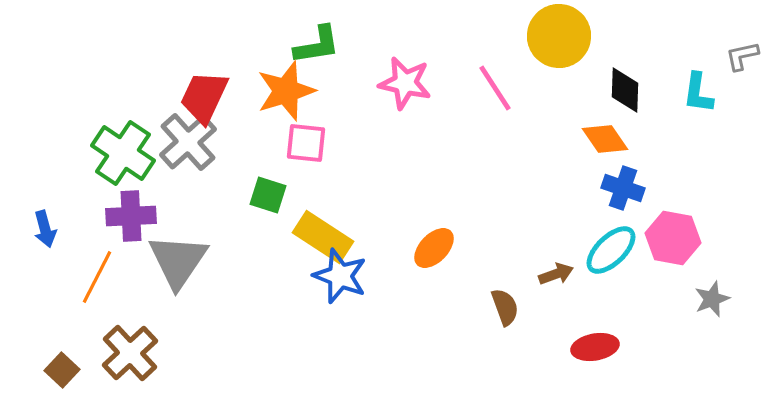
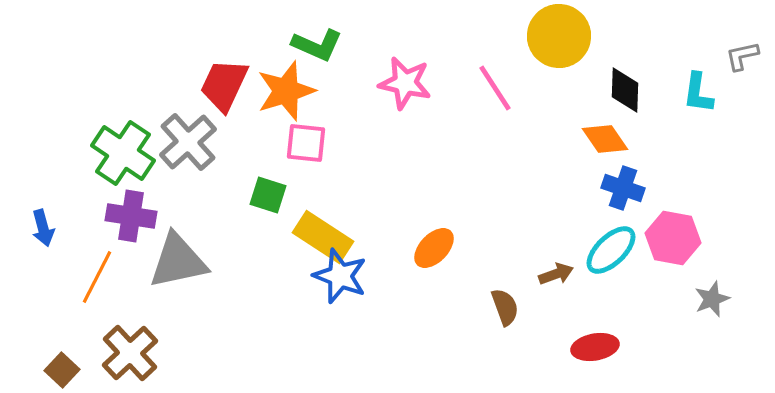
green L-shape: rotated 33 degrees clockwise
red trapezoid: moved 20 px right, 12 px up
purple cross: rotated 12 degrees clockwise
blue arrow: moved 2 px left, 1 px up
gray triangle: rotated 44 degrees clockwise
